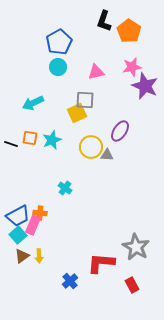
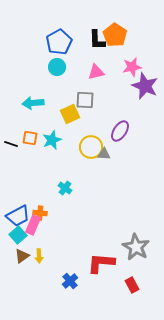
black L-shape: moved 7 px left, 19 px down; rotated 20 degrees counterclockwise
orange pentagon: moved 14 px left, 4 px down
cyan circle: moved 1 px left
cyan arrow: rotated 20 degrees clockwise
yellow square: moved 7 px left, 1 px down
gray triangle: moved 3 px left, 1 px up
